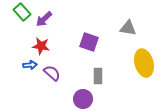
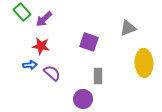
gray triangle: rotated 30 degrees counterclockwise
yellow ellipse: rotated 12 degrees clockwise
